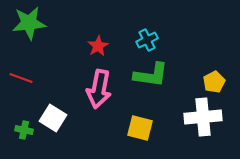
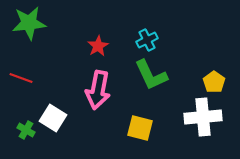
green L-shape: rotated 57 degrees clockwise
yellow pentagon: rotated 10 degrees counterclockwise
pink arrow: moved 1 px left, 1 px down
green cross: moved 2 px right; rotated 18 degrees clockwise
